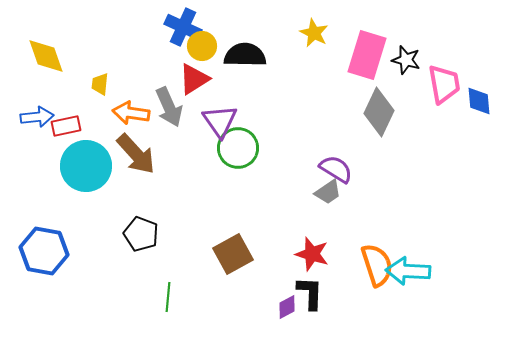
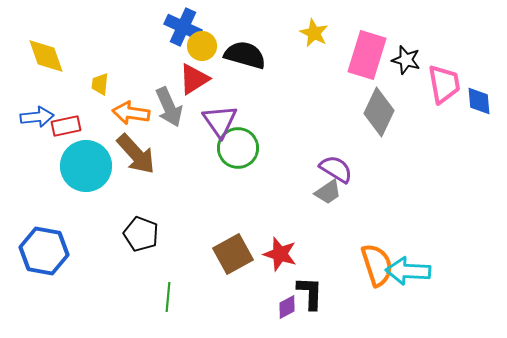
black semicircle: rotated 15 degrees clockwise
red star: moved 32 px left
